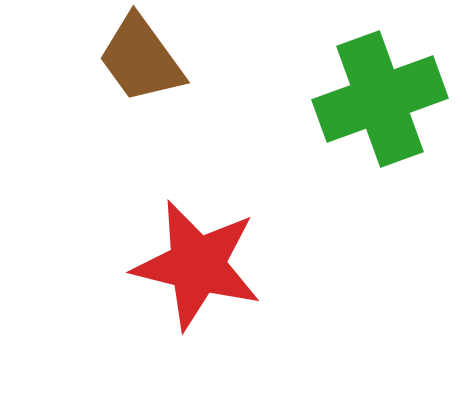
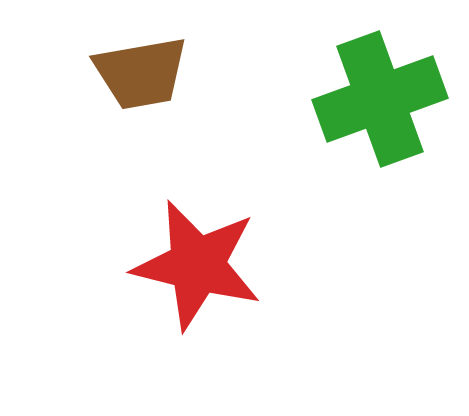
brown trapezoid: moved 14 px down; rotated 64 degrees counterclockwise
